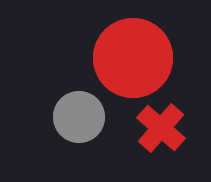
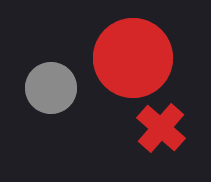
gray circle: moved 28 px left, 29 px up
